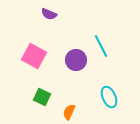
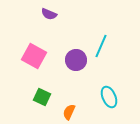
cyan line: rotated 50 degrees clockwise
